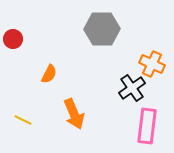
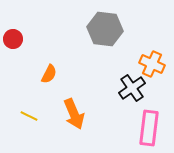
gray hexagon: moved 3 px right; rotated 8 degrees clockwise
yellow line: moved 6 px right, 4 px up
pink rectangle: moved 2 px right, 2 px down
